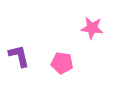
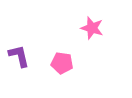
pink star: rotated 10 degrees clockwise
